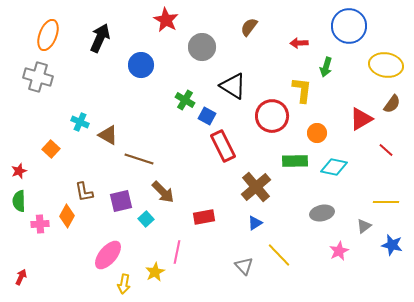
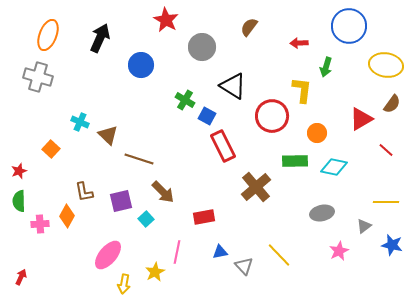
brown triangle at (108, 135): rotated 15 degrees clockwise
blue triangle at (255, 223): moved 35 px left, 29 px down; rotated 21 degrees clockwise
